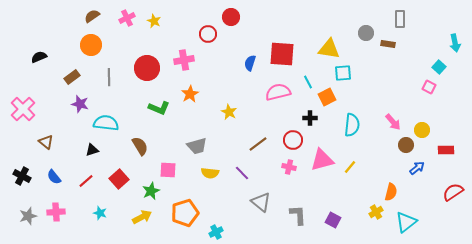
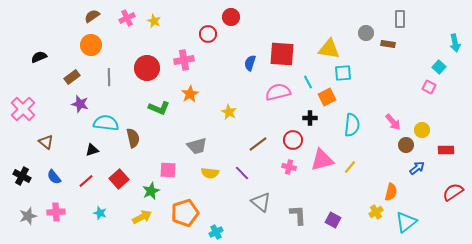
brown semicircle at (140, 146): moved 7 px left, 8 px up; rotated 18 degrees clockwise
